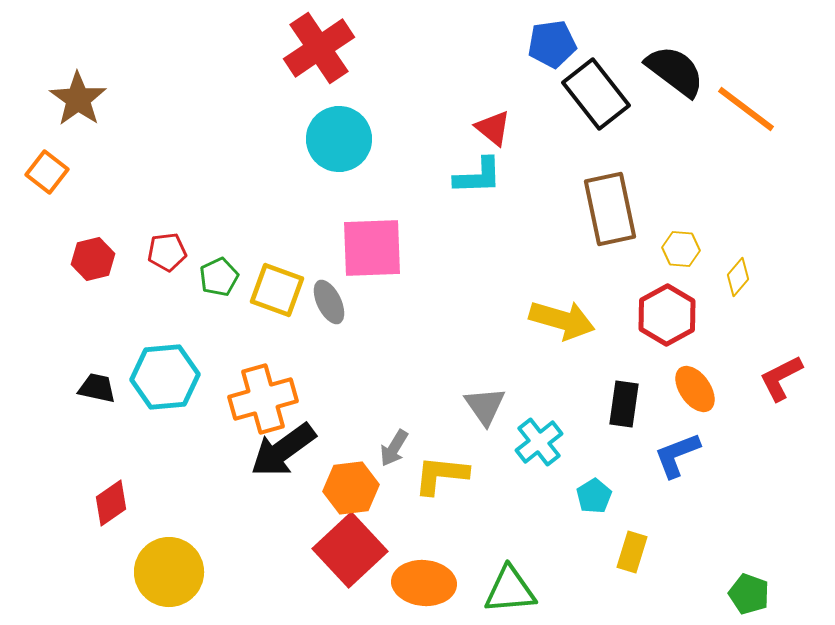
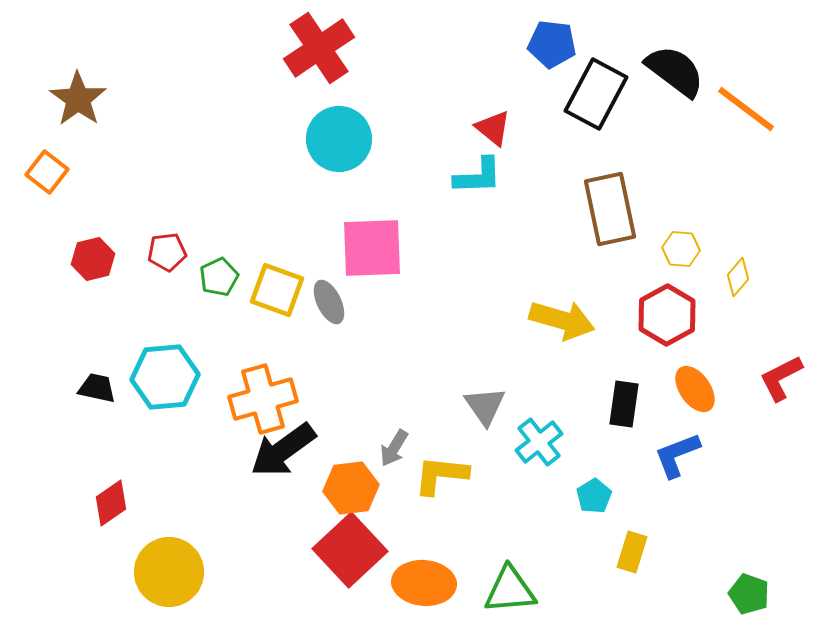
blue pentagon at (552, 44): rotated 15 degrees clockwise
black rectangle at (596, 94): rotated 66 degrees clockwise
